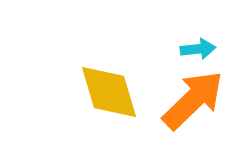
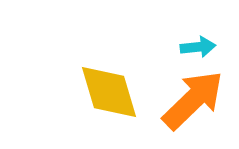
cyan arrow: moved 2 px up
